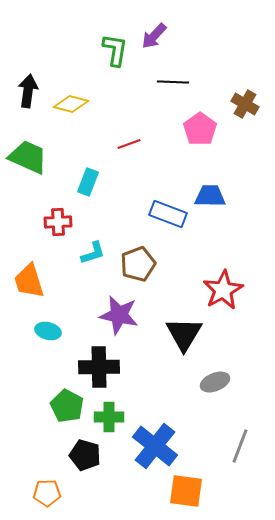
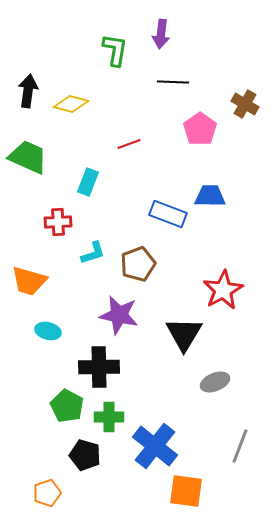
purple arrow: moved 7 px right, 2 px up; rotated 36 degrees counterclockwise
orange trapezoid: rotated 57 degrees counterclockwise
orange pentagon: rotated 16 degrees counterclockwise
